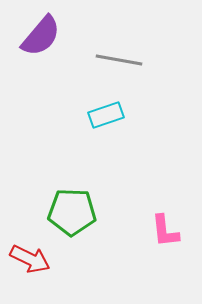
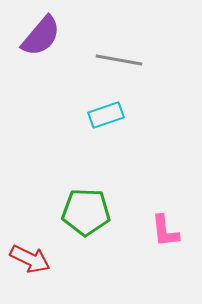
green pentagon: moved 14 px right
